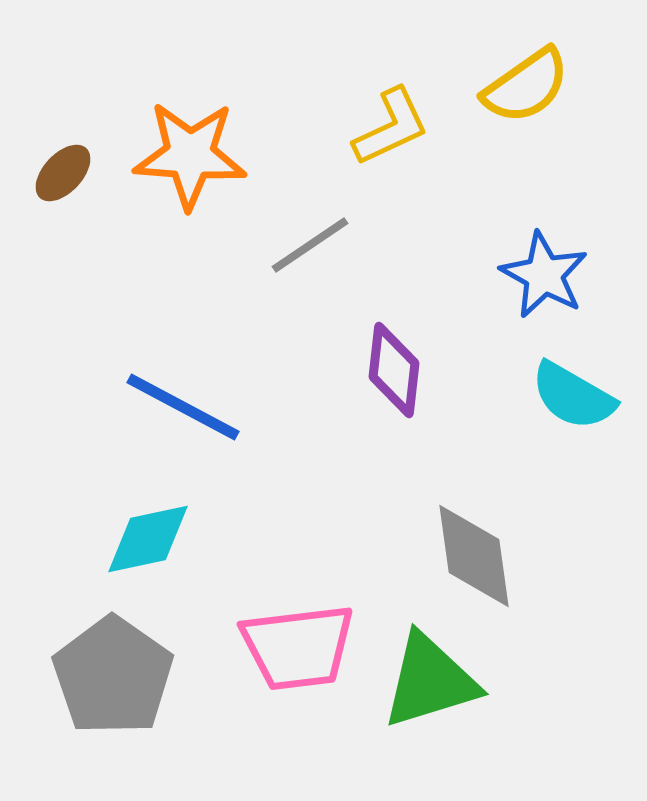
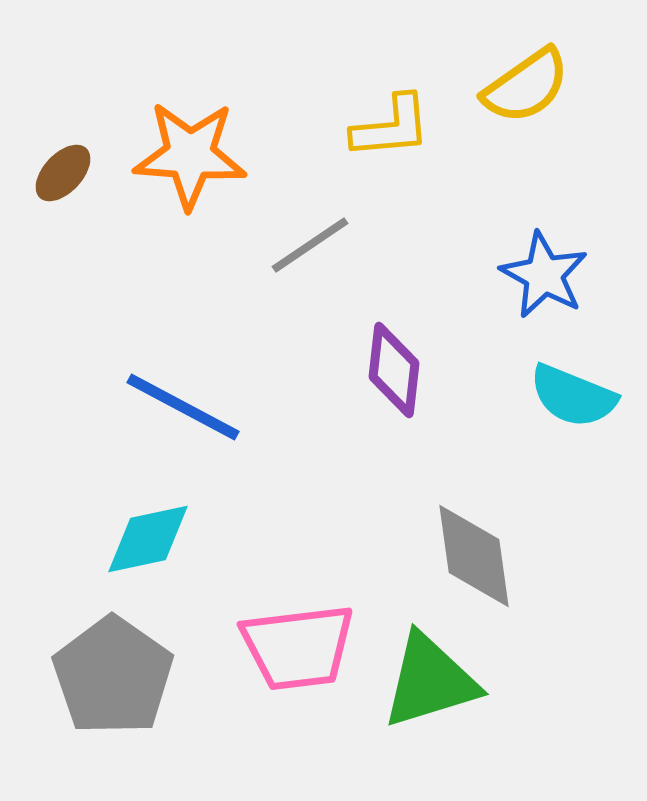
yellow L-shape: rotated 20 degrees clockwise
cyan semicircle: rotated 8 degrees counterclockwise
